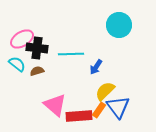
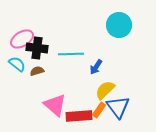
yellow semicircle: moved 1 px up
